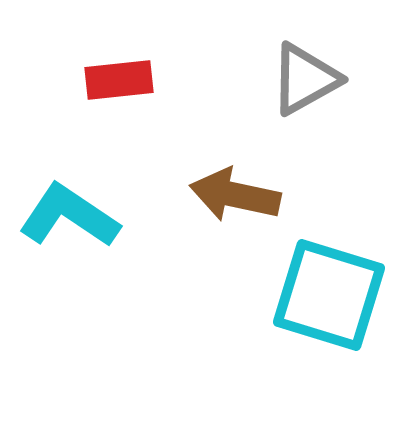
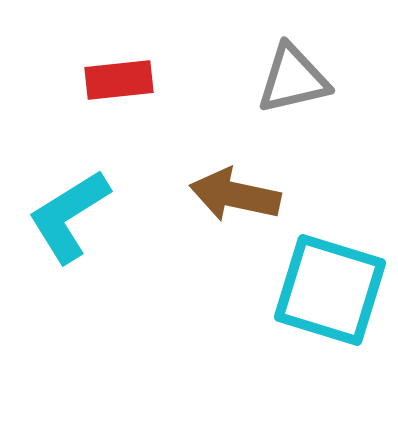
gray triangle: moved 12 px left; rotated 16 degrees clockwise
cyan L-shape: rotated 66 degrees counterclockwise
cyan square: moved 1 px right, 5 px up
